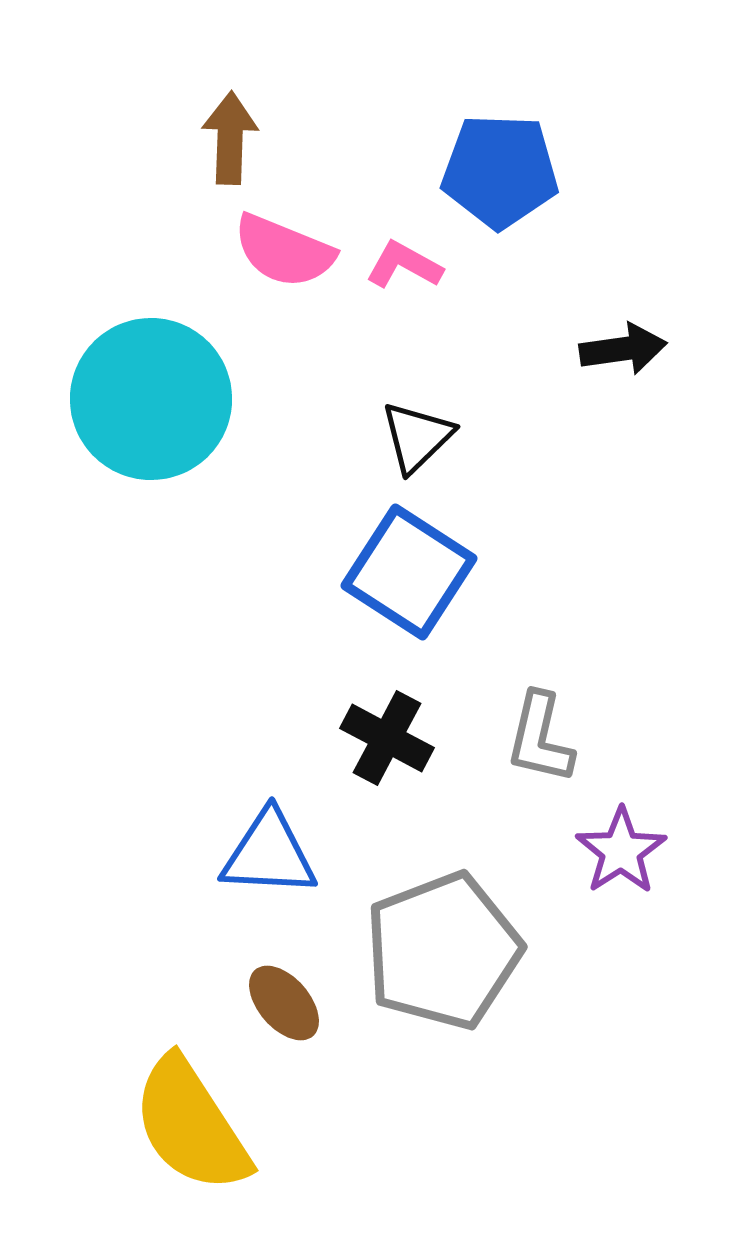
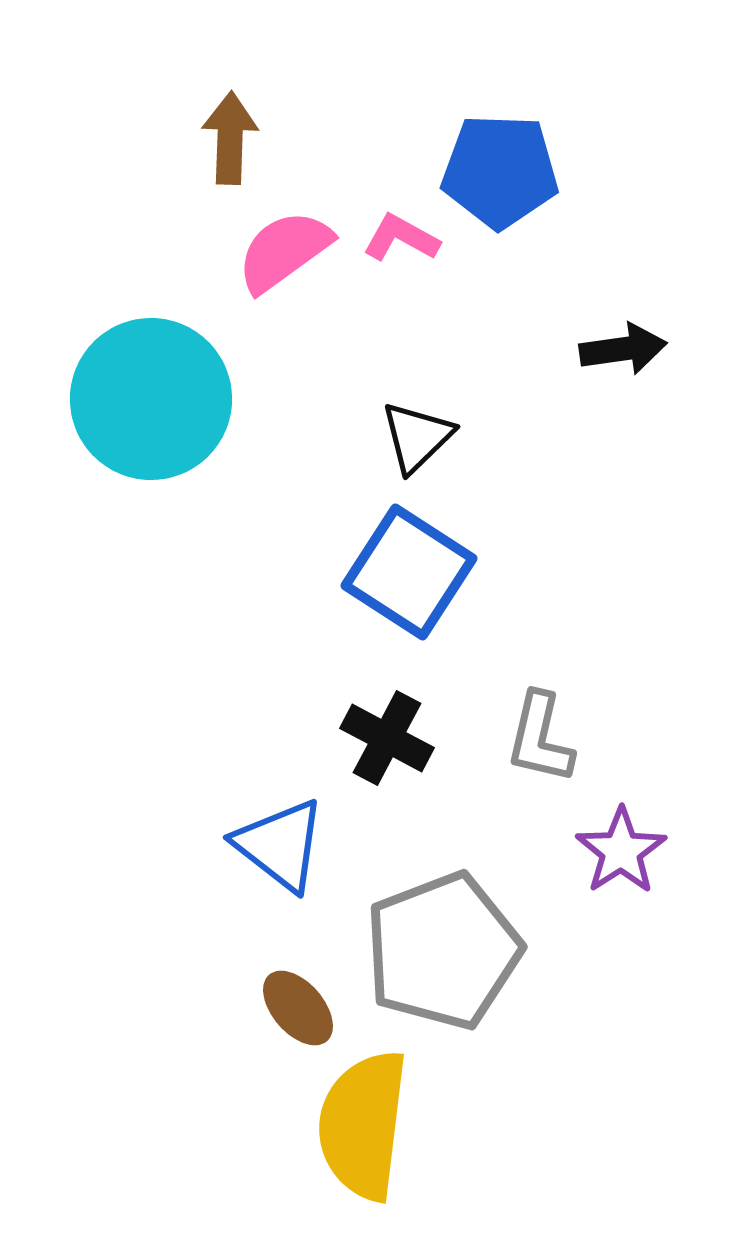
pink semicircle: rotated 122 degrees clockwise
pink L-shape: moved 3 px left, 27 px up
blue triangle: moved 11 px right, 9 px up; rotated 35 degrees clockwise
brown ellipse: moved 14 px right, 5 px down
yellow semicircle: moved 172 px right; rotated 40 degrees clockwise
